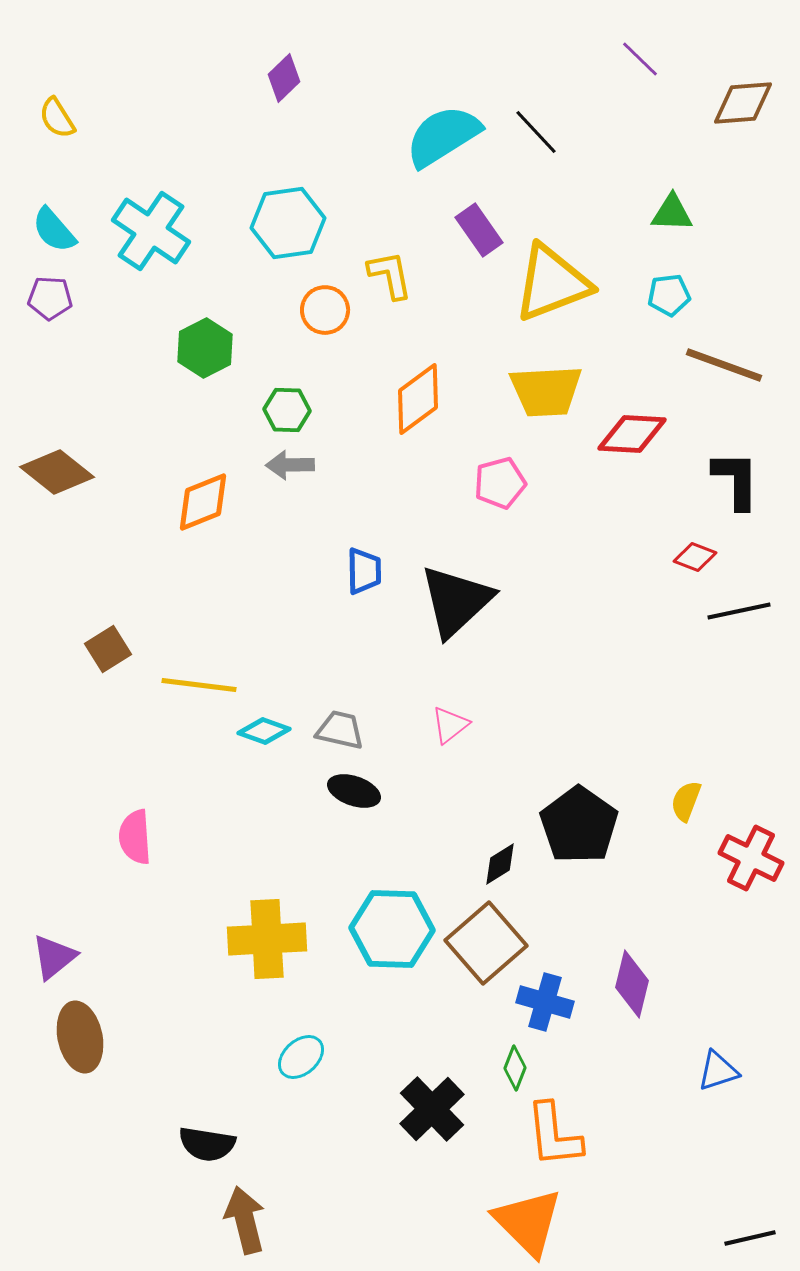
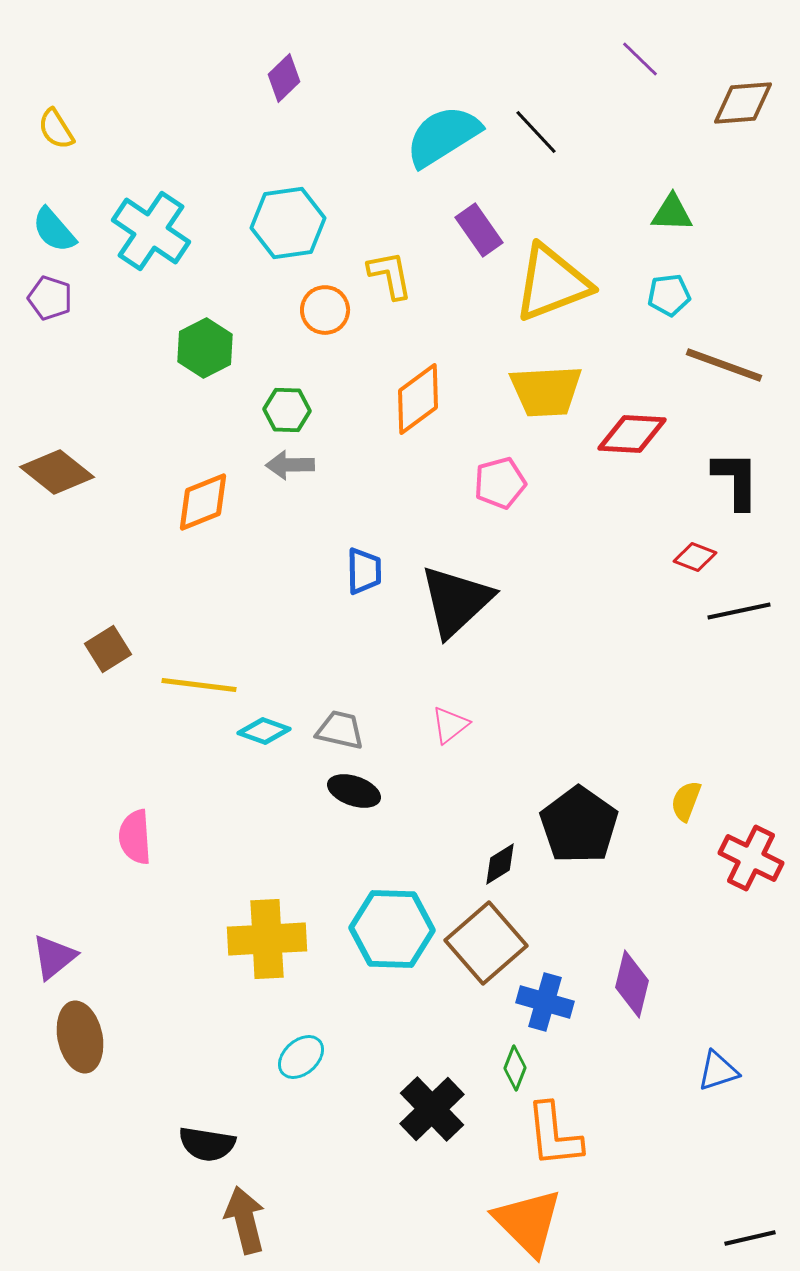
yellow semicircle at (57, 118): moved 1 px left, 11 px down
purple pentagon at (50, 298): rotated 15 degrees clockwise
